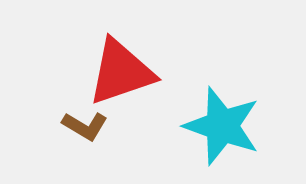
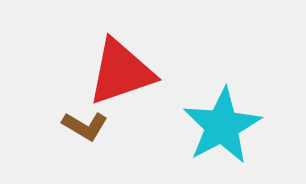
cyan star: rotated 24 degrees clockwise
